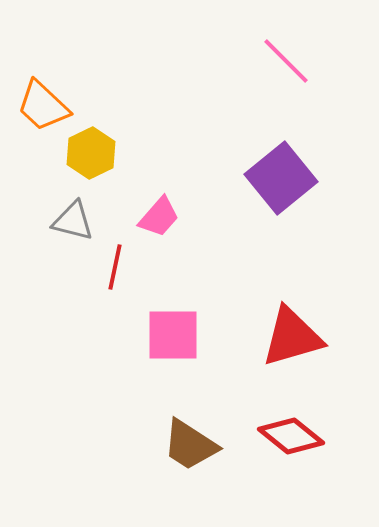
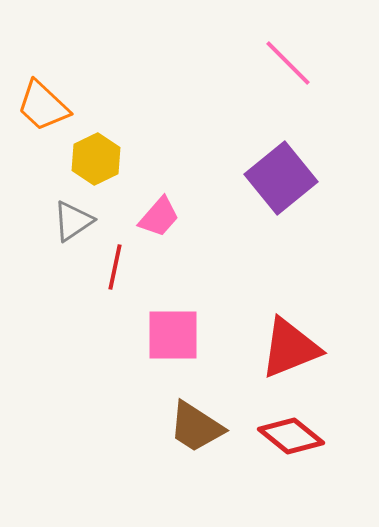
pink line: moved 2 px right, 2 px down
yellow hexagon: moved 5 px right, 6 px down
gray triangle: rotated 48 degrees counterclockwise
red triangle: moved 2 px left, 11 px down; rotated 6 degrees counterclockwise
brown trapezoid: moved 6 px right, 18 px up
